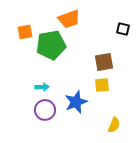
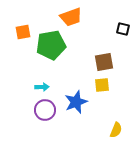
orange trapezoid: moved 2 px right, 2 px up
orange square: moved 2 px left
yellow semicircle: moved 2 px right, 5 px down
